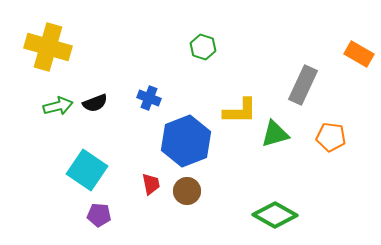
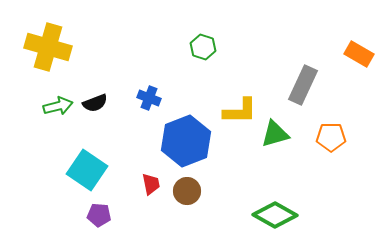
orange pentagon: rotated 8 degrees counterclockwise
